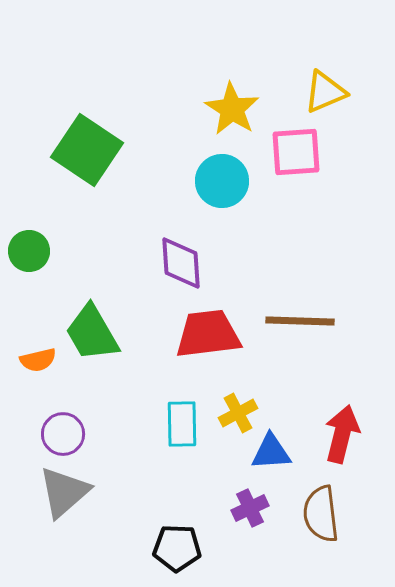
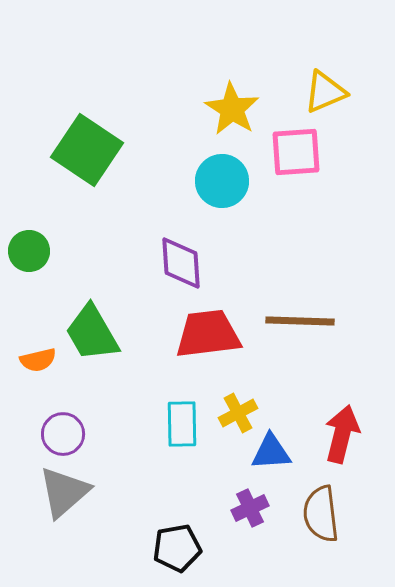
black pentagon: rotated 12 degrees counterclockwise
